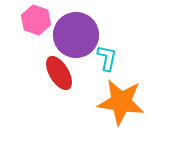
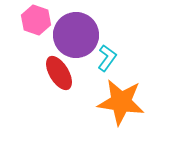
cyan L-shape: rotated 24 degrees clockwise
